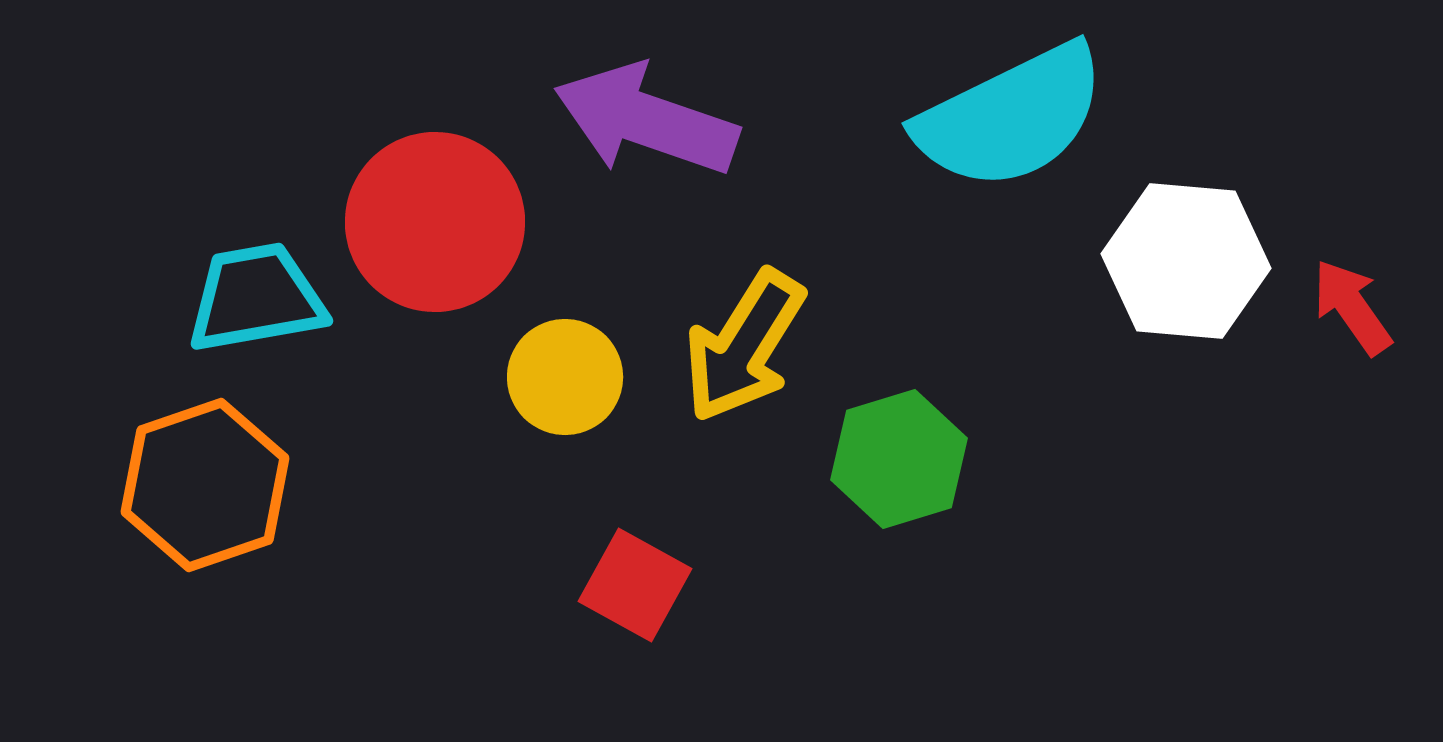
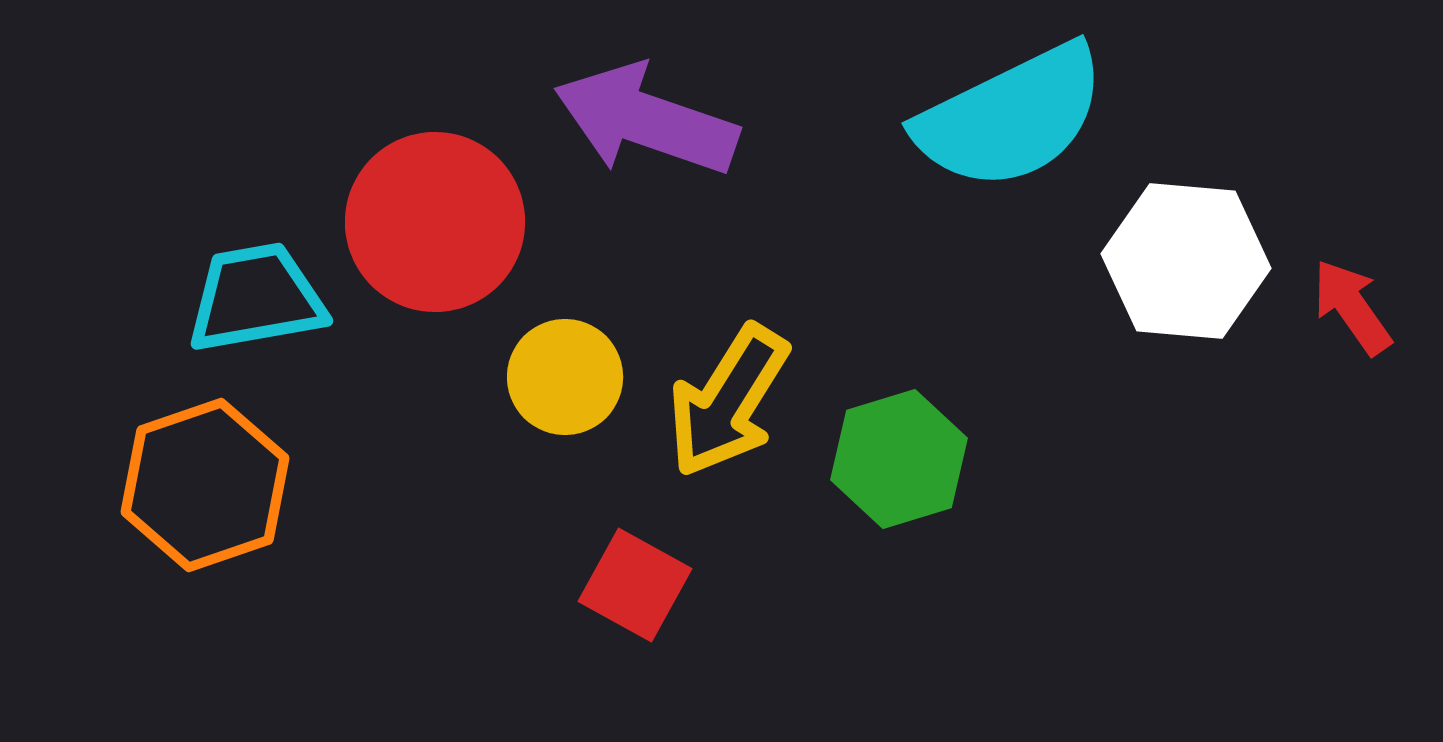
yellow arrow: moved 16 px left, 55 px down
